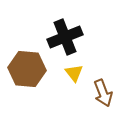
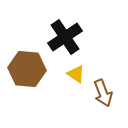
black cross: rotated 12 degrees counterclockwise
yellow triangle: moved 2 px right, 1 px down; rotated 18 degrees counterclockwise
